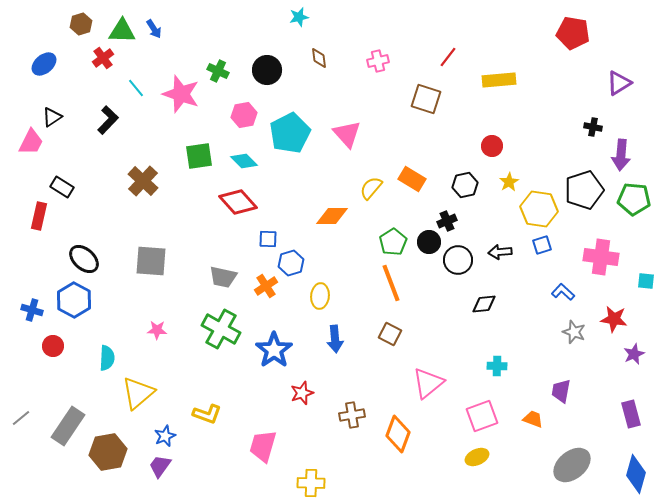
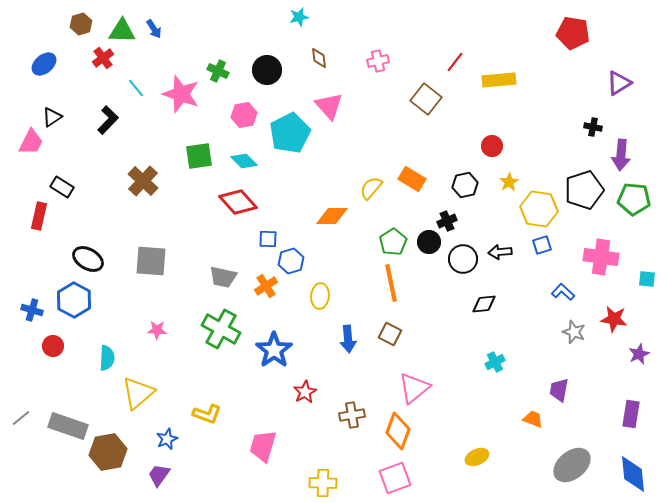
red line at (448, 57): moved 7 px right, 5 px down
brown square at (426, 99): rotated 20 degrees clockwise
pink triangle at (347, 134): moved 18 px left, 28 px up
black ellipse at (84, 259): moved 4 px right; rotated 12 degrees counterclockwise
black circle at (458, 260): moved 5 px right, 1 px up
blue hexagon at (291, 263): moved 2 px up
cyan square at (646, 281): moved 1 px right, 2 px up
orange line at (391, 283): rotated 9 degrees clockwise
blue arrow at (335, 339): moved 13 px right
purple star at (634, 354): moved 5 px right
cyan cross at (497, 366): moved 2 px left, 4 px up; rotated 30 degrees counterclockwise
pink triangle at (428, 383): moved 14 px left, 5 px down
purple trapezoid at (561, 391): moved 2 px left, 1 px up
red star at (302, 393): moved 3 px right, 1 px up; rotated 10 degrees counterclockwise
purple rectangle at (631, 414): rotated 24 degrees clockwise
pink square at (482, 416): moved 87 px left, 62 px down
gray rectangle at (68, 426): rotated 75 degrees clockwise
orange diamond at (398, 434): moved 3 px up
blue star at (165, 436): moved 2 px right, 3 px down
purple trapezoid at (160, 466): moved 1 px left, 9 px down
blue diamond at (636, 474): moved 3 px left; rotated 21 degrees counterclockwise
yellow cross at (311, 483): moved 12 px right
